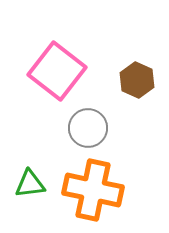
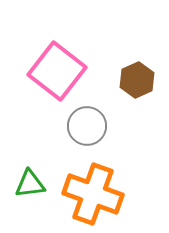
brown hexagon: rotated 12 degrees clockwise
gray circle: moved 1 px left, 2 px up
orange cross: moved 4 px down; rotated 8 degrees clockwise
